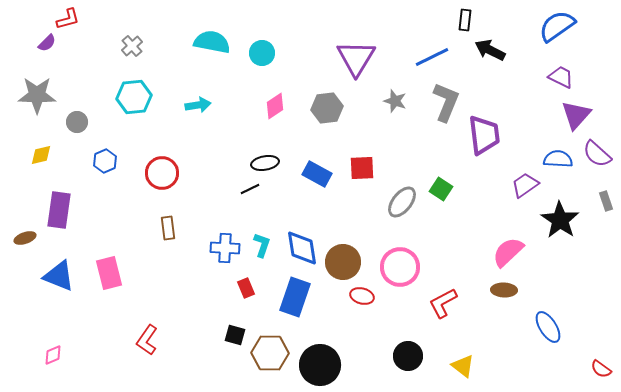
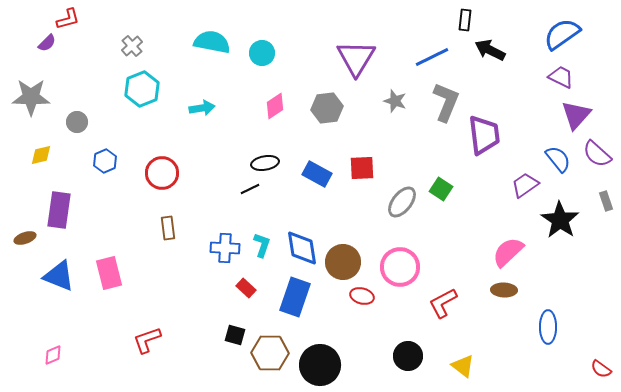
blue semicircle at (557, 26): moved 5 px right, 8 px down
gray star at (37, 95): moved 6 px left, 2 px down
cyan hexagon at (134, 97): moved 8 px right, 8 px up; rotated 16 degrees counterclockwise
cyan arrow at (198, 105): moved 4 px right, 3 px down
blue semicircle at (558, 159): rotated 48 degrees clockwise
red rectangle at (246, 288): rotated 24 degrees counterclockwise
blue ellipse at (548, 327): rotated 32 degrees clockwise
red L-shape at (147, 340): rotated 36 degrees clockwise
